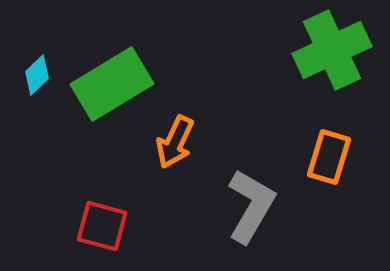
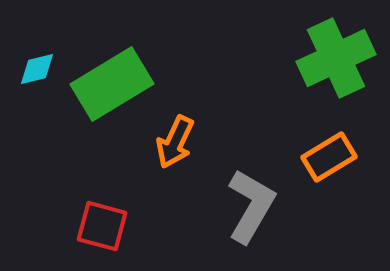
green cross: moved 4 px right, 8 px down
cyan diamond: moved 6 px up; rotated 30 degrees clockwise
orange rectangle: rotated 42 degrees clockwise
